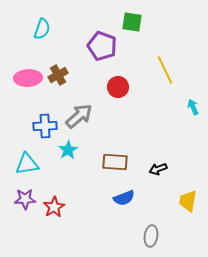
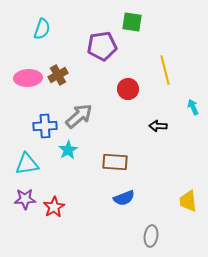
purple pentagon: rotated 28 degrees counterclockwise
yellow line: rotated 12 degrees clockwise
red circle: moved 10 px right, 2 px down
black arrow: moved 43 px up; rotated 24 degrees clockwise
yellow trapezoid: rotated 15 degrees counterclockwise
